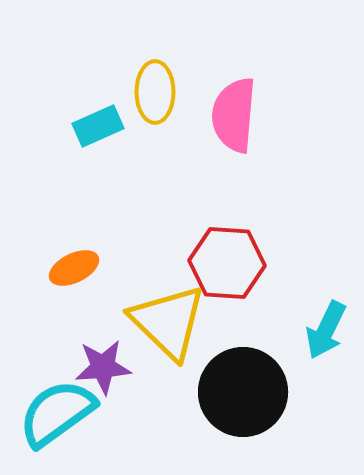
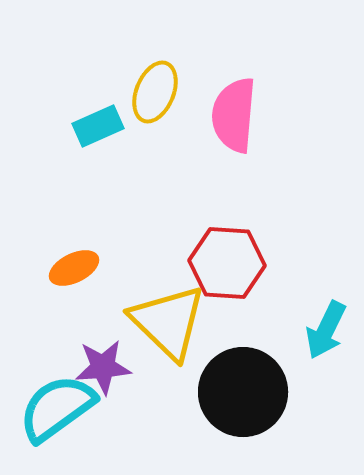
yellow ellipse: rotated 22 degrees clockwise
cyan semicircle: moved 5 px up
